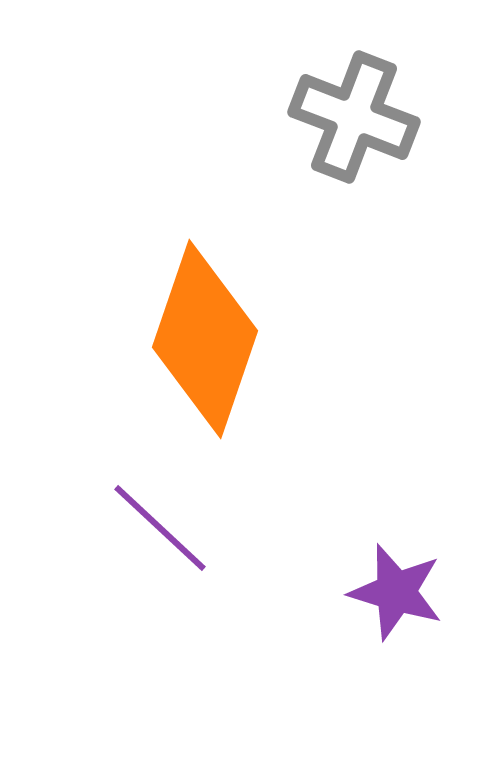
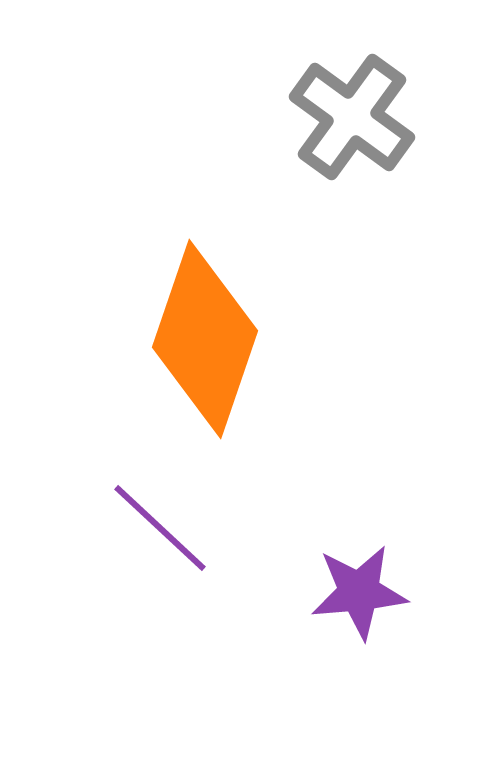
gray cross: moved 2 px left; rotated 15 degrees clockwise
purple star: moved 37 px left; rotated 22 degrees counterclockwise
